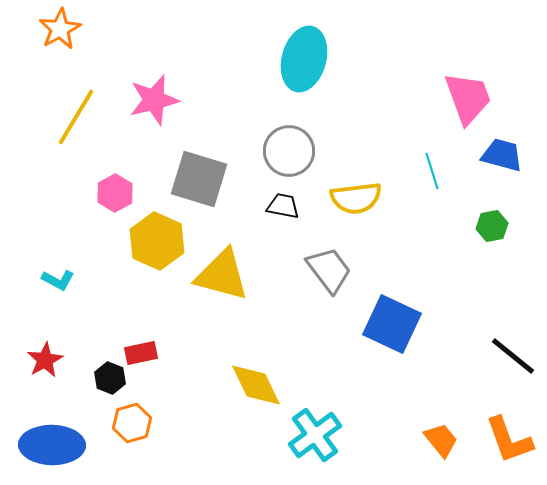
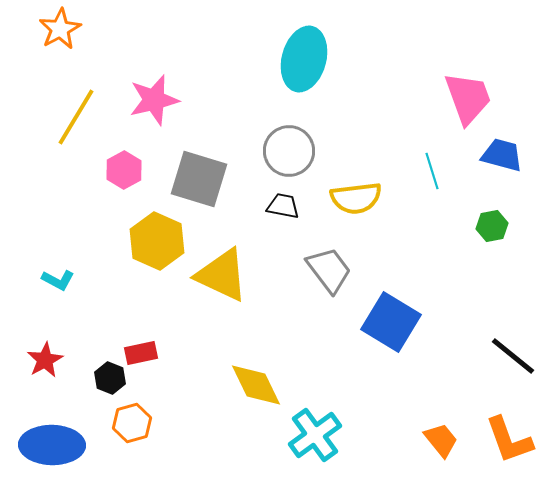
pink hexagon: moved 9 px right, 23 px up
yellow triangle: rotated 10 degrees clockwise
blue square: moved 1 px left, 2 px up; rotated 6 degrees clockwise
